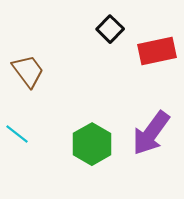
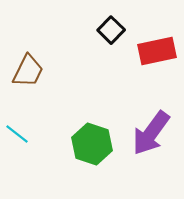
black square: moved 1 px right, 1 px down
brown trapezoid: rotated 63 degrees clockwise
green hexagon: rotated 12 degrees counterclockwise
